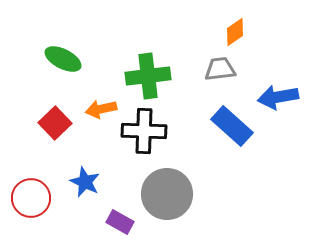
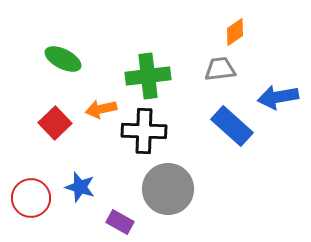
blue star: moved 5 px left, 5 px down; rotated 8 degrees counterclockwise
gray circle: moved 1 px right, 5 px up
